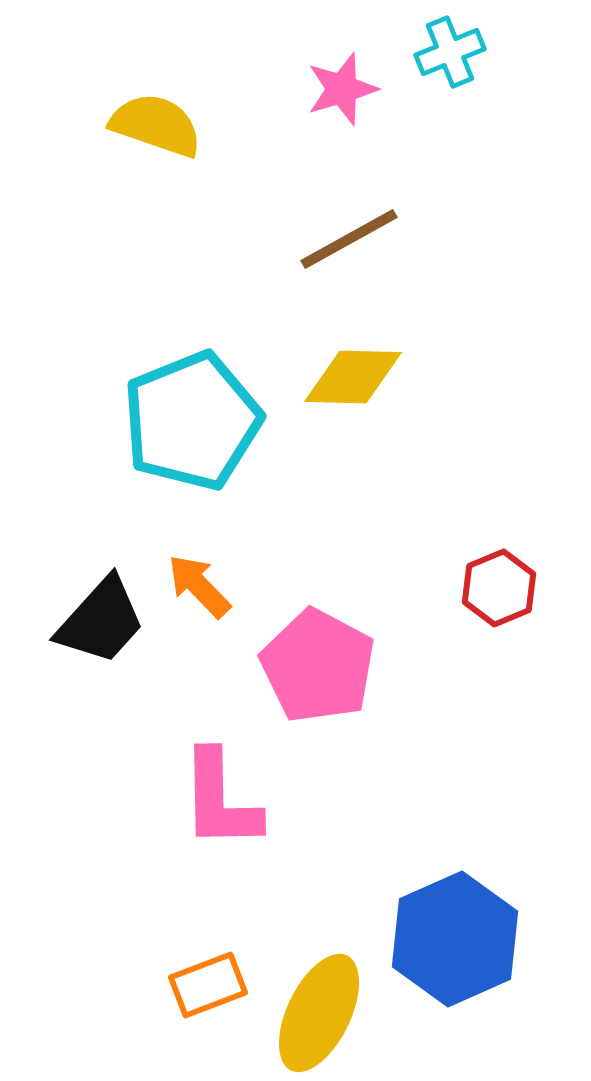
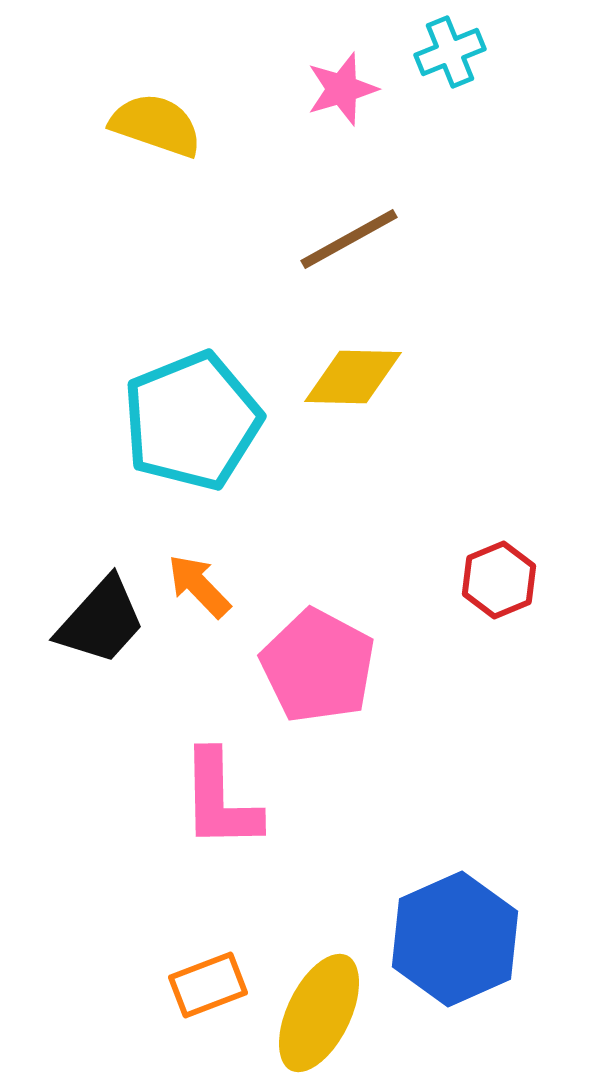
red hexagon: moved 8 px up
